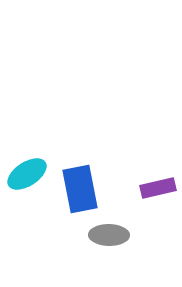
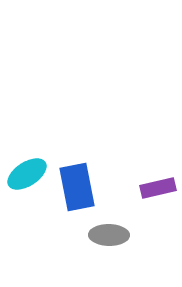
blue rectangle: moved 3 px left, 2 px up
